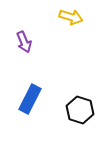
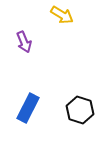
yellow arrow: moved 9 px left, 2 px up; rotated 15 degrees clockwise
blue rectangle: moved 2 px left, 9 px down
